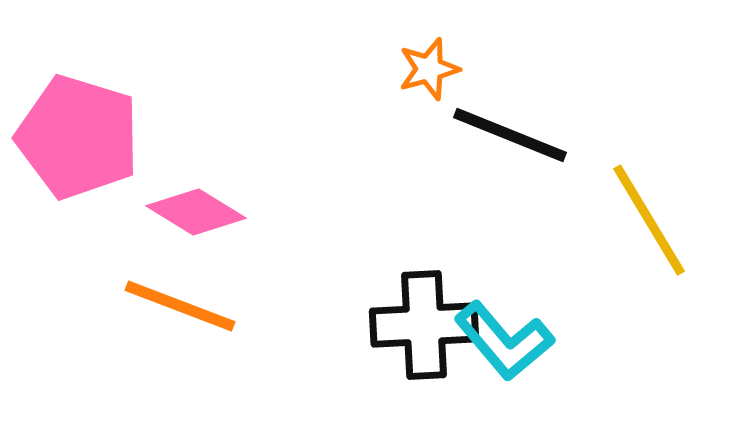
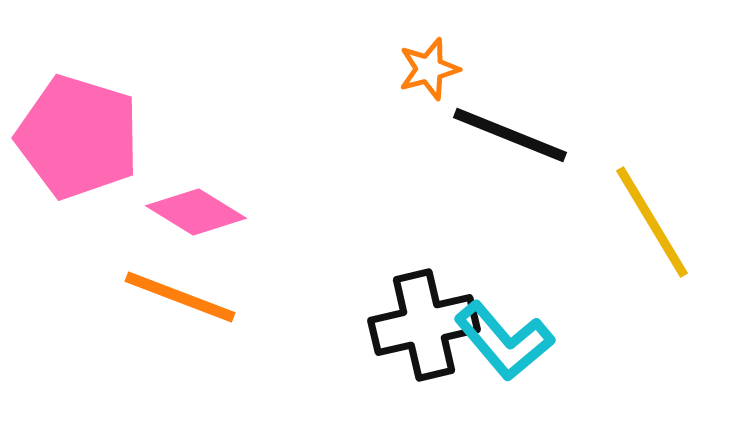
yellow line: moved 3 px right, 2 px down
orange line: moved 9 px up
black cross: rotated 10 degrees counterclockwise
